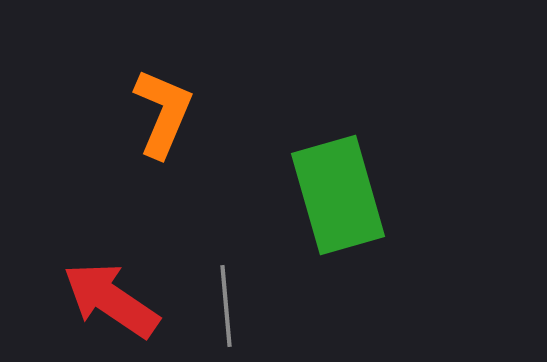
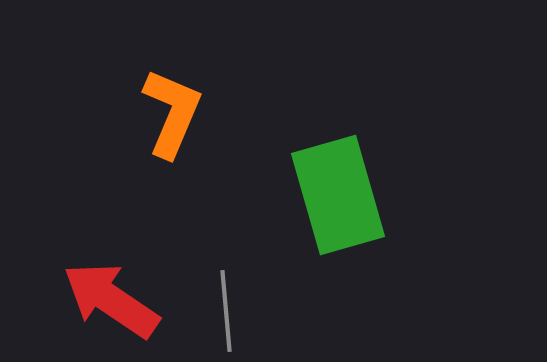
orange L-shape: moved 9 px right
gray line: moved 5 px down
